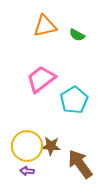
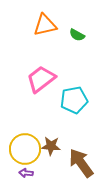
orange triangle: moved 1 px up
cyan pentagon: rotated 20 degrees clockwise
yellow circle: moved 2 px left, 3 px down
brown arrow: moved 1 px right, 1 px up
purple arrow: moved 1 px left, 2 px down
